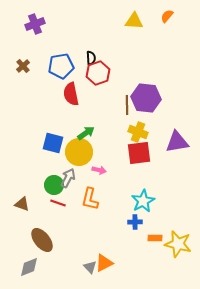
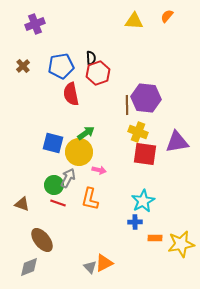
red square: moved 6 px right, 1 px down; rotated 15 degrees clockwise
yellow star: moved 3 px right; rotated 24 degrees counterclockwise
